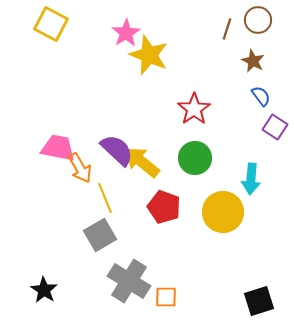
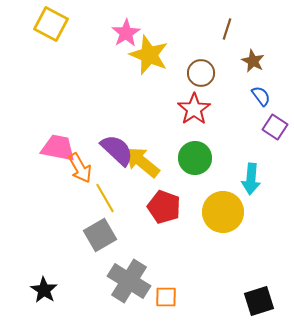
brown circle: moved 57 px left, 53 px down
yellow line: rotated 8 degrees counterclockwise
